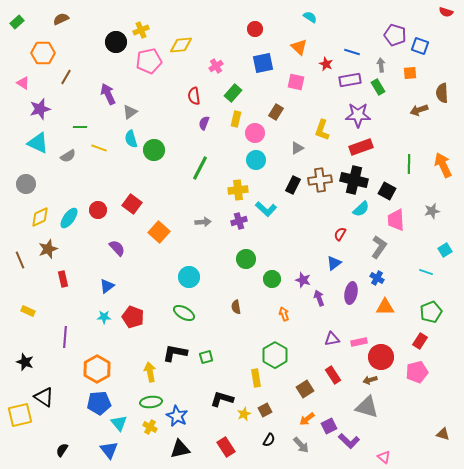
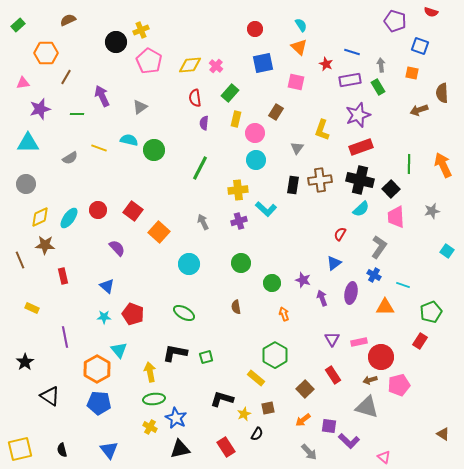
red semicircle at (446, 12): moved 15 px left
cyan semicircle at (310, 17): moved 9 px left, 8 px down; rotated 24 degrees clockwise
brown semicircle at (61, 19): moved 7 px right, 1 px down
green rectangle at (17, 22): moved 1 px right, 3 px down
purple pentagon at (395, 35): moved 14 px up
yellow diamond at (181, 45): moved 9 px right, 20 px down
orange hexagon at (43, 53): moved 3 px right
pink pentagon at (149, 61): rotated 30 degrees counterclockwise
pink cross at (216, 66): rotated 16 degrees counterclockwise
orange square at (410, 73): moved 2 px right; rotated 16 degrees clockwise
pink triangle at (23, 83): rotated 40 degrees counterclockwise
green rectangle at (233, 93): moved 3 px left
purple arrow at (108, 94): moved 6 px left, 2 px down
red semicircle at (194, 96): moved 1 px right, 2 px down
gray triangle at (130, 112): moved 10 px right, 5 px up
purple star at (358, 115): rotated 20 degrees counterclockwise
purple semicircle at (204, 123): rotated 16 degrees counterclockwise
green line at (80, 127): moved 3 px left, 13 px up
cyan semicircle at (131, 139): moved 2 px left, 1 px down; rotated 120 degrees clockwise
cyan triangle at (38, 143): moved 10 px left; rotated 25 degrees counterclockwise
gray triangle at (297, 148): rotated 24 degrees counterclockwise
gray semicircle at (68, 156): moved 2 px right, 2 px down
black cross at (354, 180): moved 6 px right
black rectangle at (293, 185): rotated 18 degrees counterclockwise
black square at (387, 191): moved 4 px right, 2 px up; rotated 18 degrees clockwise
red square at (132, 204): moved 1 px right, 7 px down
pink trapezoid at (396, 220): moved 3 px up
gray arrow at (203, 222): rotated 112 degrees counterclockwise
brown star at (48, 249): moved 3 px left, 4 px up; rotated 24 degrees clockwise
cyan square at (445, 250): moved 2 px right, 1 px down; rotated 24 degrees counterclockwise
green circle at (246, 259): moved 5 px left, 4 px down
cyan line at (426, 272): moved 23 px left, 13 px down
cyan circle at (189, 277): moved 13 px up
blue cross at (377, 278): moved 3 px left, 3 px up
red rectangle at (63, 279): moved 3 px up
green circle at (272, 279): moved 4 px down
blue triangle at (107, 286): rotated 42 degrees counterclockwise
purple arrow at (319, 298): moved 3 px right
yellow rectangle at (28, 311): moved 4 px right, 3 px up
red pentagon at (133, 317): moved 3 px up
purple line at (65, 337): rotated 15 degrees counterclockwise
purple triangle at (332, 339): rotated 49 degrees counterclockwise
black star at (25, 362): rotated 18 degrees clockwise
pink pentagon at (417, 372): moved 18 px left, 13 px down
yellow rectangle at (256, 378): rotated 42 degrees counterclockwise
brown square at (305, 389): rotated 12 degrees counterclockwise
black triangle at (44, 397): moved 6 px right, 1 px up
green ellipse at (151, 402): moved 3 px right, 3 px up
blue pentagon at (99, 403): rotated 10 degrees clockwise
brown square at (265, 410): moved 3 px right, 2 px up; rotated 16 degrees clockwise
yellow square at (20, 415): moved 34 px down
blue star at (177, 416): moved 1 px left, 2 px down
orange arrow at (307, 419): moved 4 px left, 1 px down
cyan triangle at (119, 423): moved 73 px up
purple square at (329, 426): rotated 35 degrees clockwise
brown triangle at (443, 434): rotated 16 degrees clockwise
black semicircle at (269, 440): moved 12 px left, 6 px up
gray arrow at (301, 445): moved 8 px right, 7 px down
black semicircle at (62, 450): rotated 48 degrees counterclockwise
